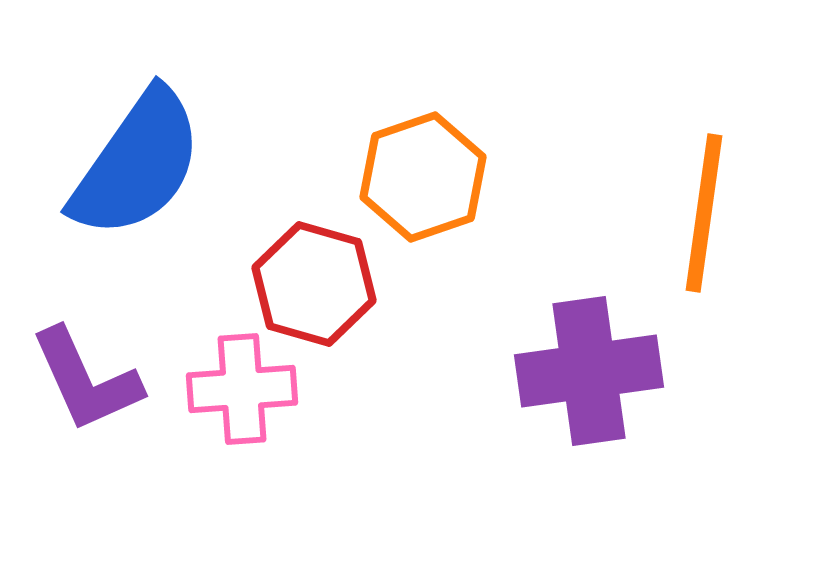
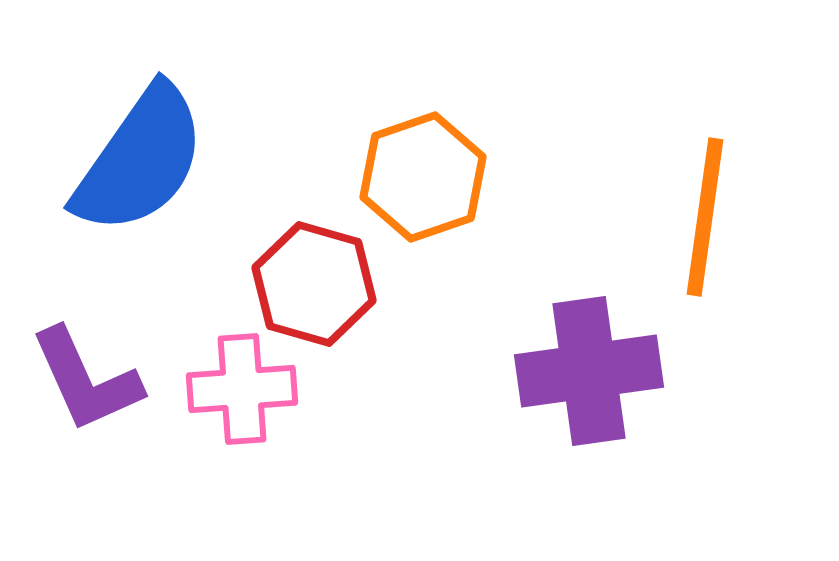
blue semicircle: moved 3 px right, 4 px up
orange line: moved 1 px right, 4 px down
